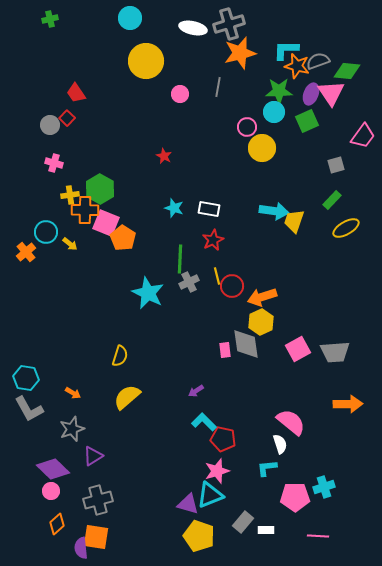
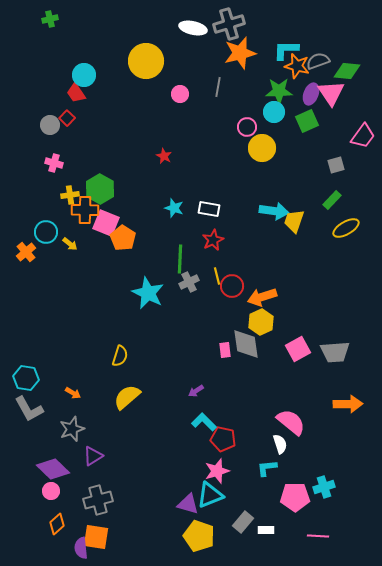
cyan circle at (130, 18): moved 46 px left, 57 px down
